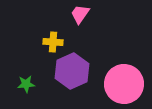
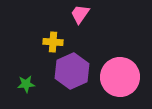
pink circle: moved 4 px left, 7 px up
